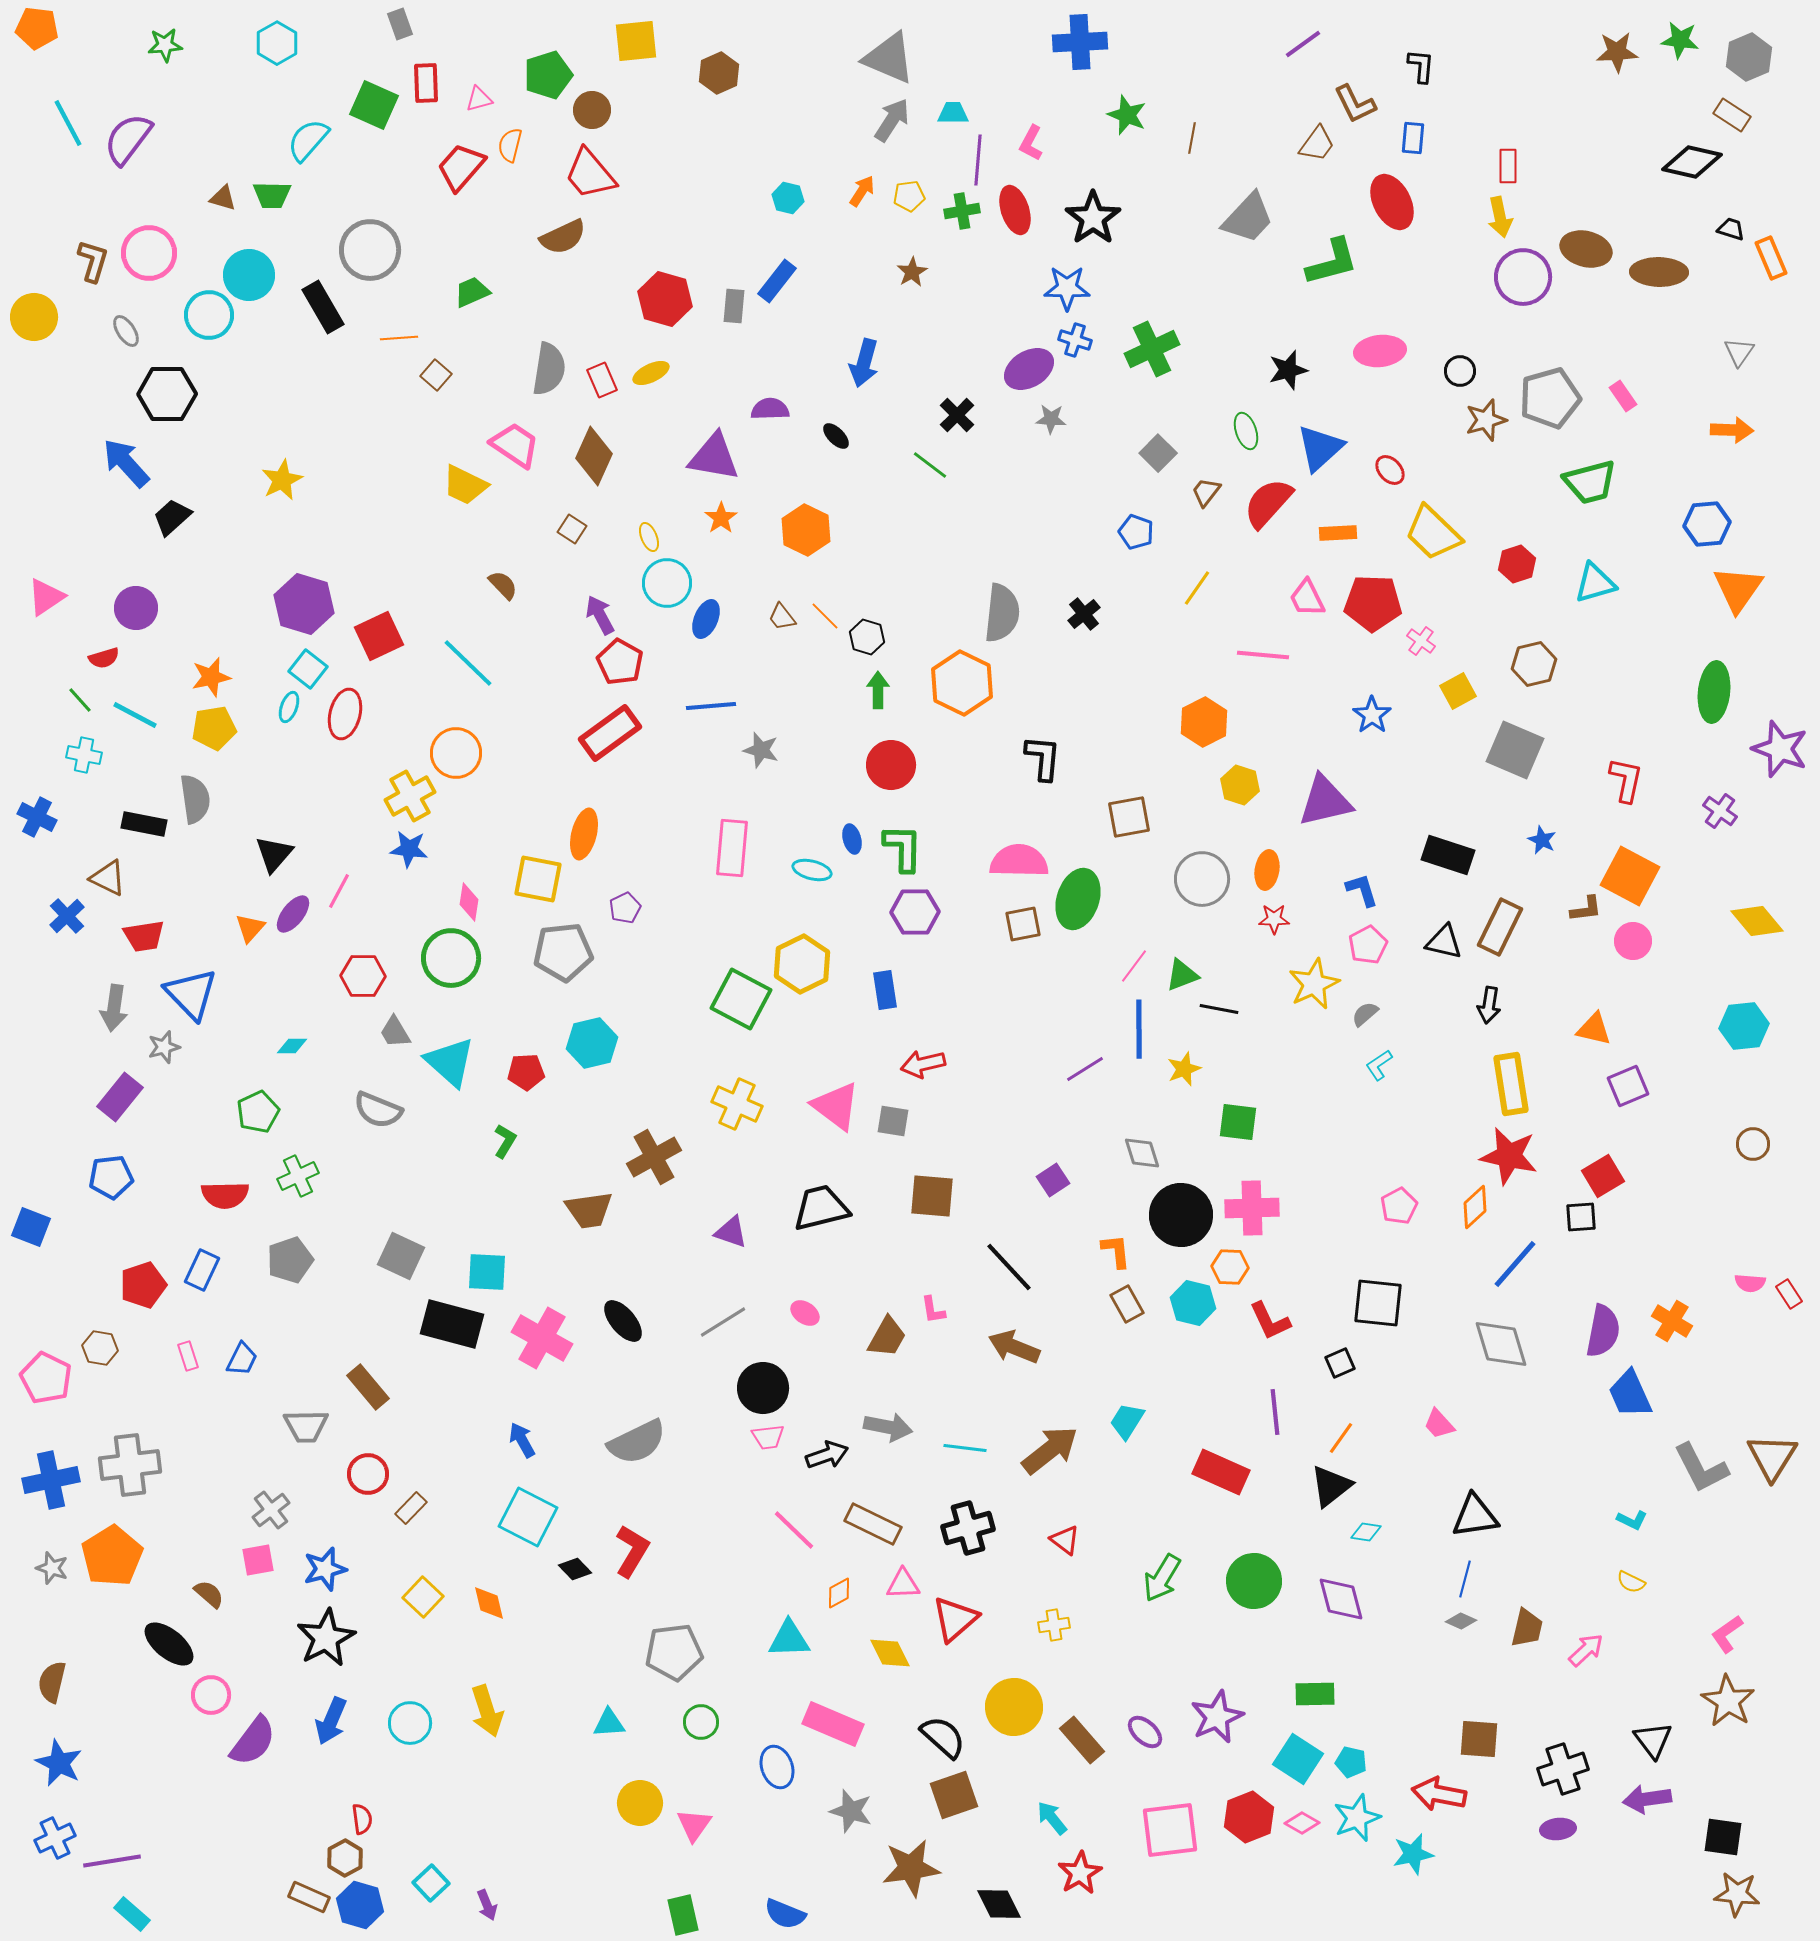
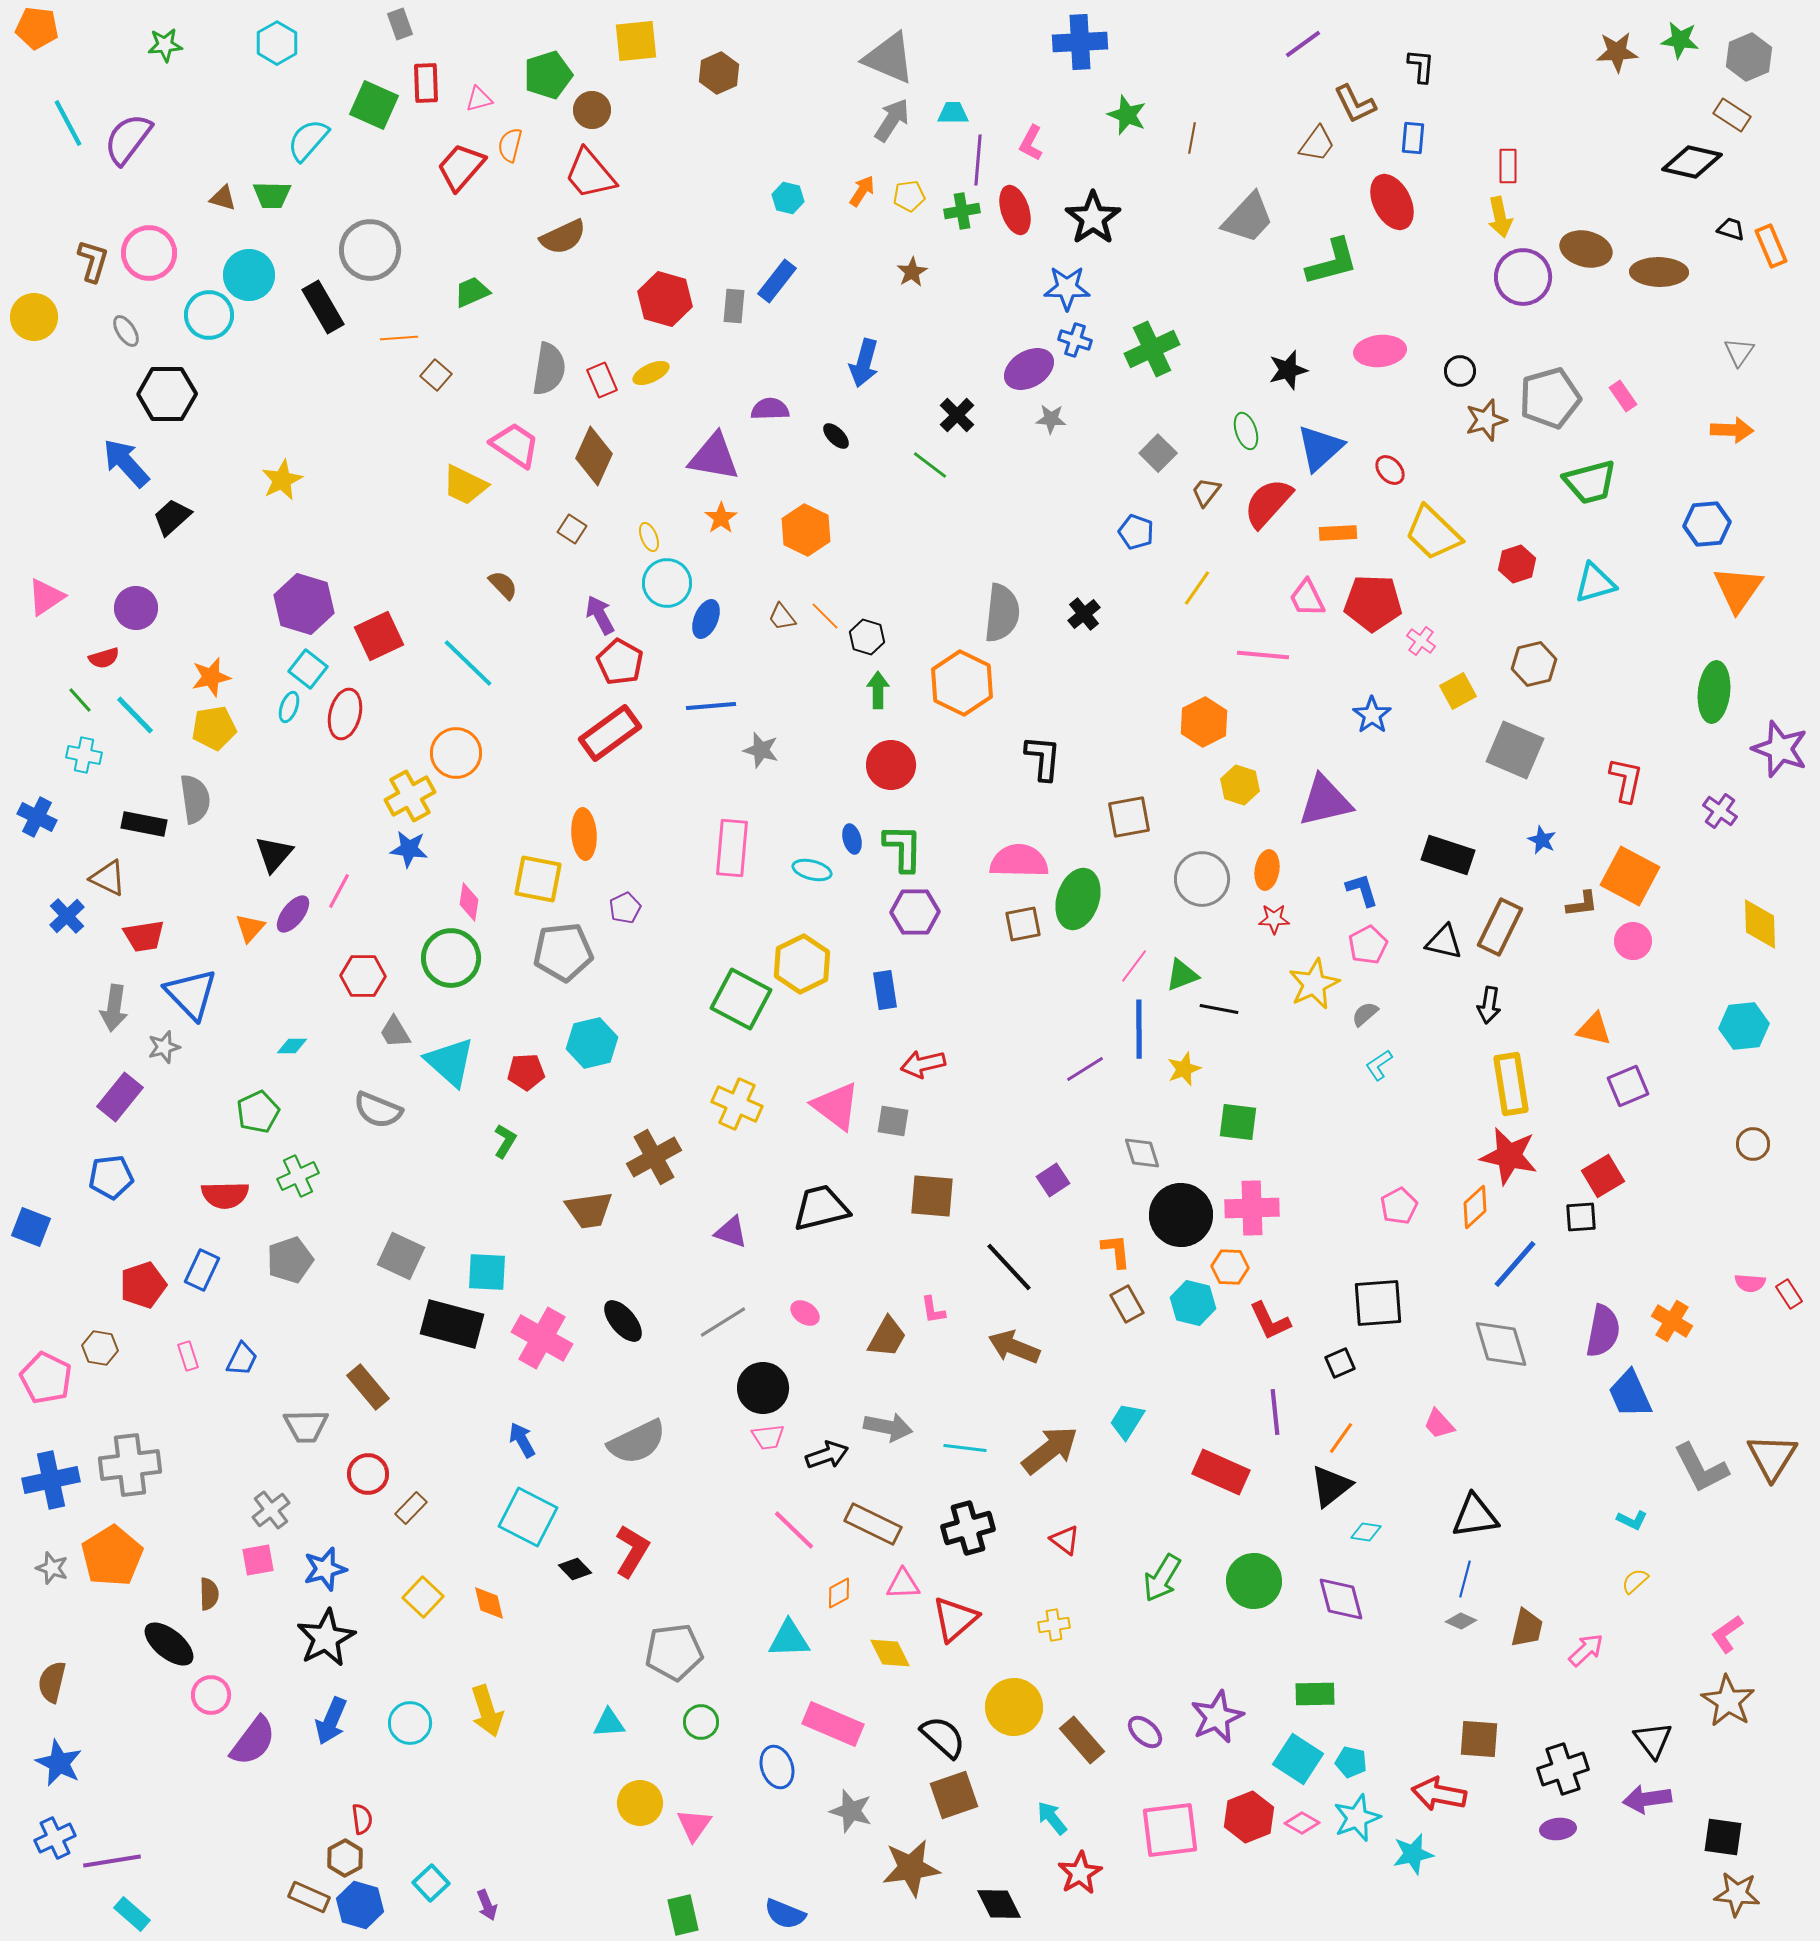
orange rectangle at (1771, 258): moved 12 px up
cyan line at (135, 715): rotated 18 degrees clockwise
orange ellipse at (584, 834): rotated 18 degrees counterclockwise
brown L-shape at (1586, 909): moved 4 px left, 5 px up
yellow diamond at (1757, 921): moved 3 px right, 3 px down; rotated 38 degrees clockwise
black square at (1378, 1303): rotated 10 degrees counterclockwise
yellow semicircle at (1631, 1582): moved 4 px right, 1 px up; rotated 112 degrees clockwise
brown semicircle at (209, 1594): rotated 48 degrees clockwise
